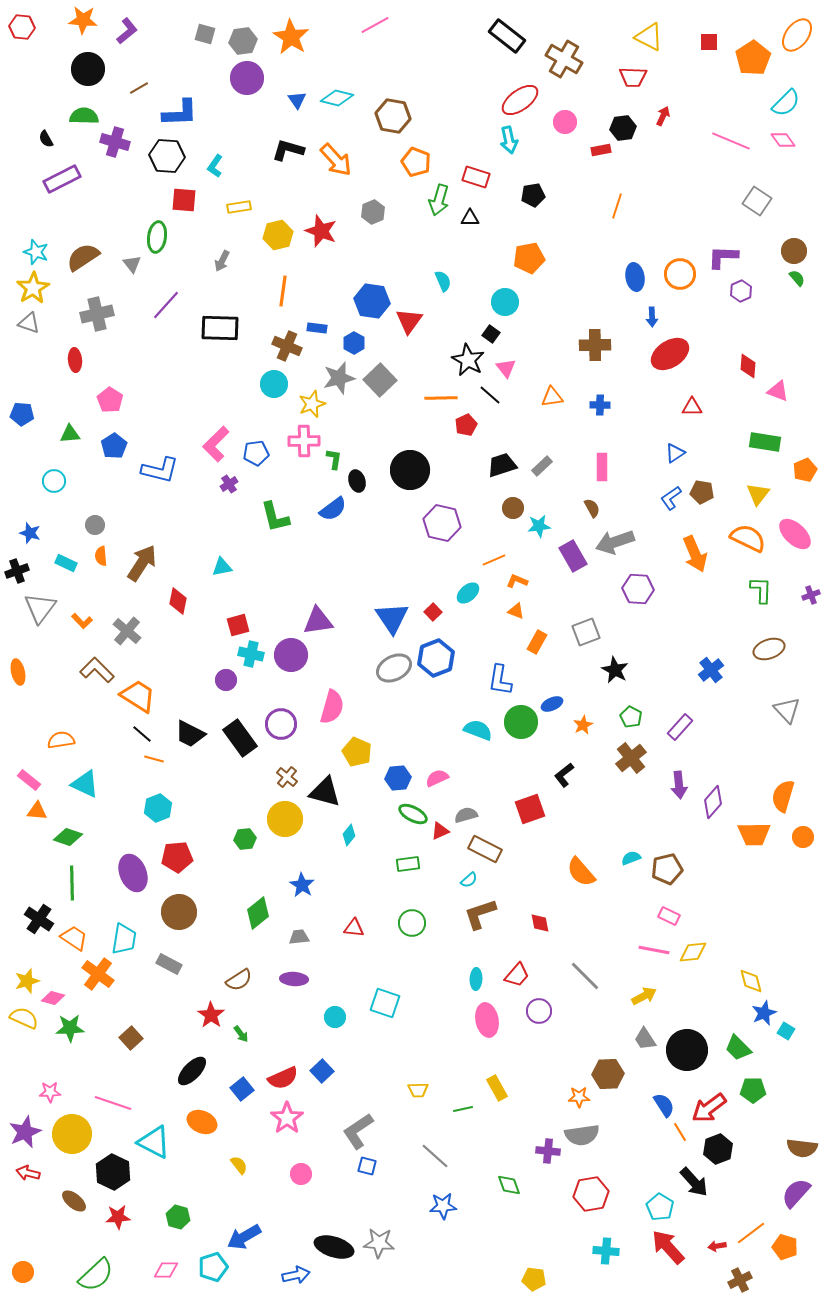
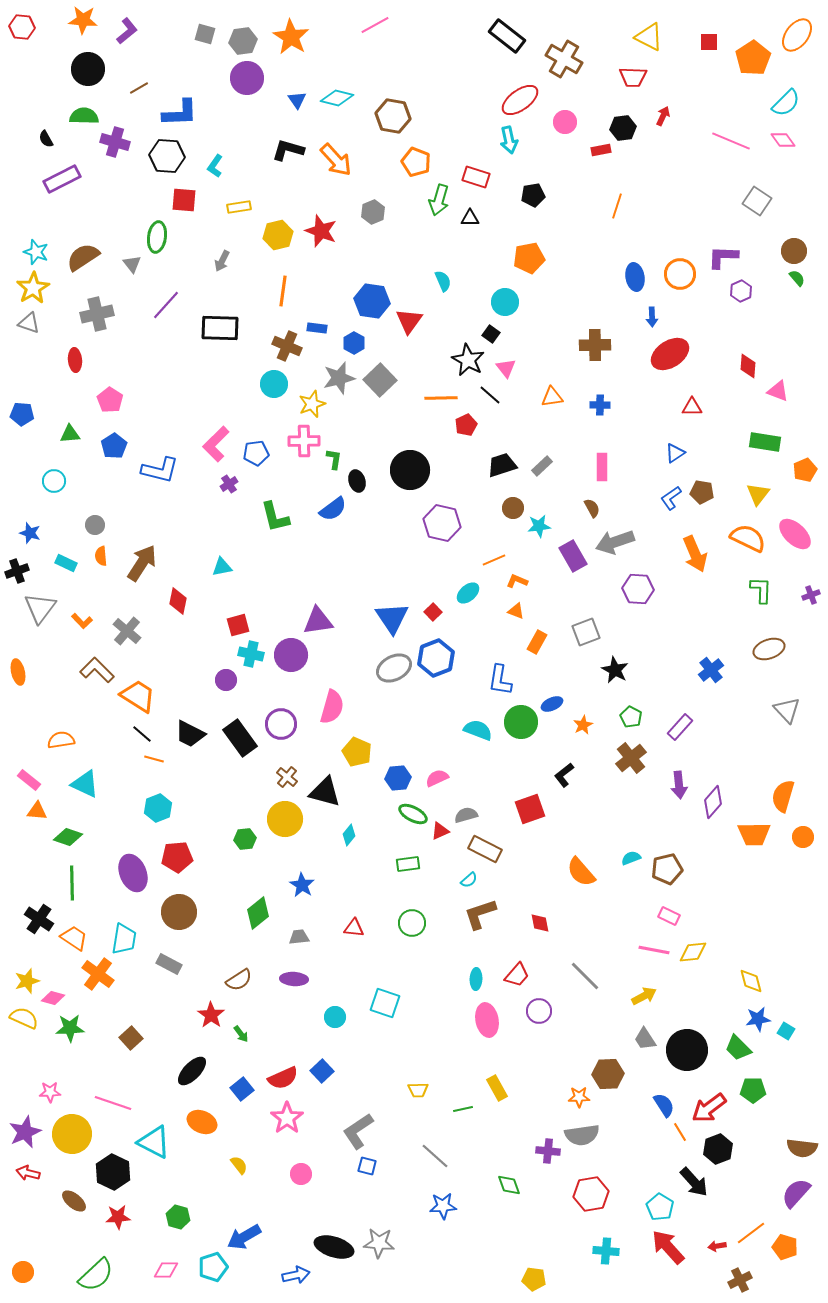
blue star at (764, 1013): moved 6 px left, 6 px down; rotated 15 degrees clockwise
